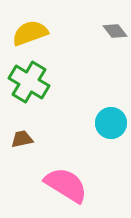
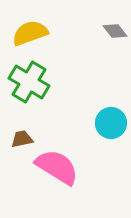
pink semicircle: moved 9 px left, 18 px up
